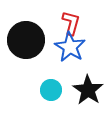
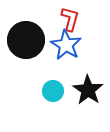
red L-shape: moved 1 px left, 4 px up
blue star: moved 4 px left, 2 px up
cyan circle: moved 2 px right, 1 px down
